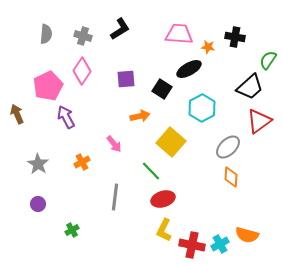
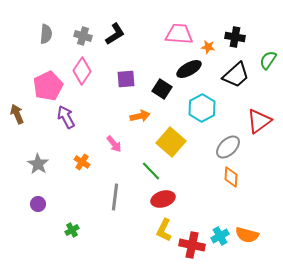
black L-shape: moved 5 px left, 5 px down
black trapezoid: moved 14 px left, 12 px up
orange cross: rotated 28 degrees counterclockwise
cyan cross: moved 8 px up
